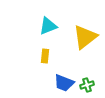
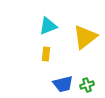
yellow rectangle: moved 1 px right, 2 px up
blue trapezoid: moved 1 px left, 1 px down; rotated 35 degrees counterclockwise
